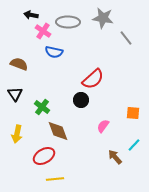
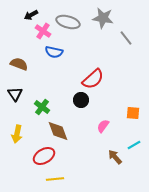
black arrow: rotated 40 degrees counterclockwise
gray ellipse: rotated 15 degrees clockwise
cyan line: rotated 16 degrees clockwise
